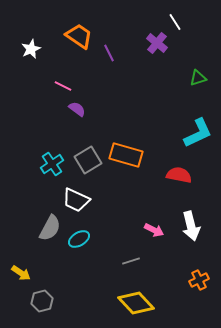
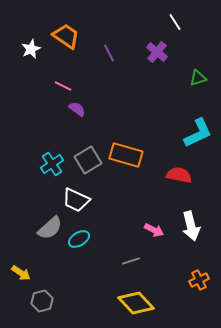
orange trapezoid: moved 13 px left
purple cross: moved 9 px down
gray semicircle: rotated 20 degrees clockwise
